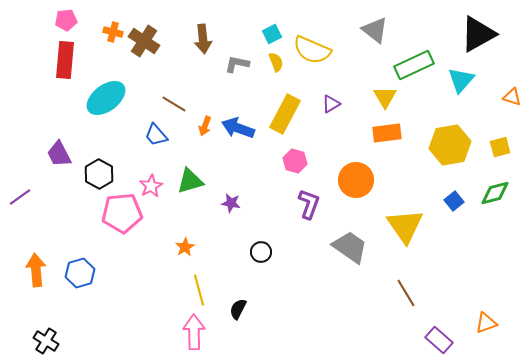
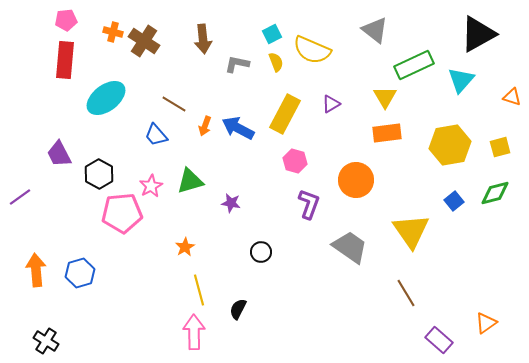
blue arrow at (238, 128): rotated 8 degrees clockwise
yellow triangle at (405, 226): moved 6 px right, 5 px down
orange triangle at (486, 323): rotated 15 degrees counterclockwise
